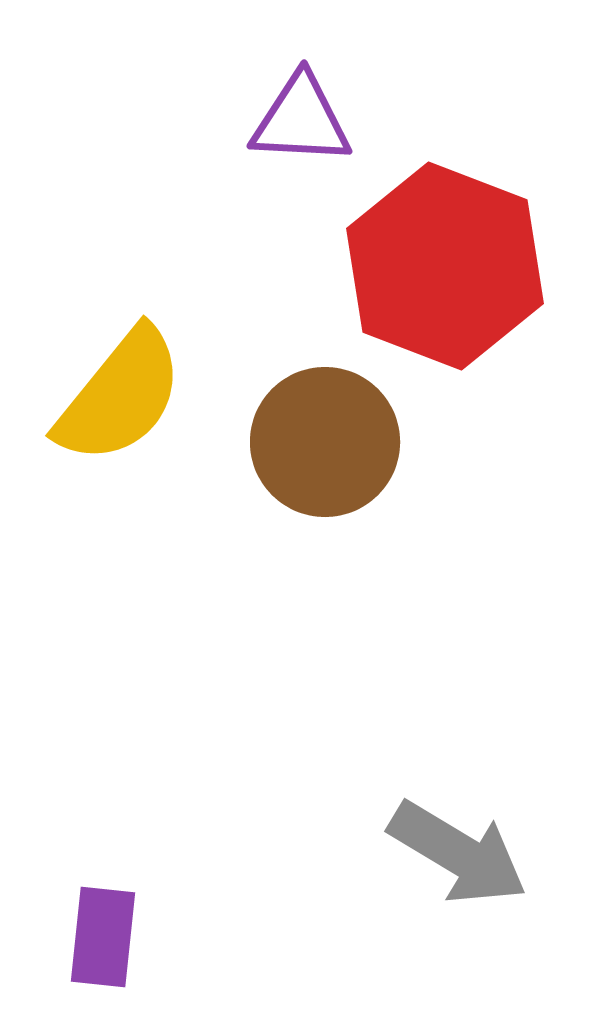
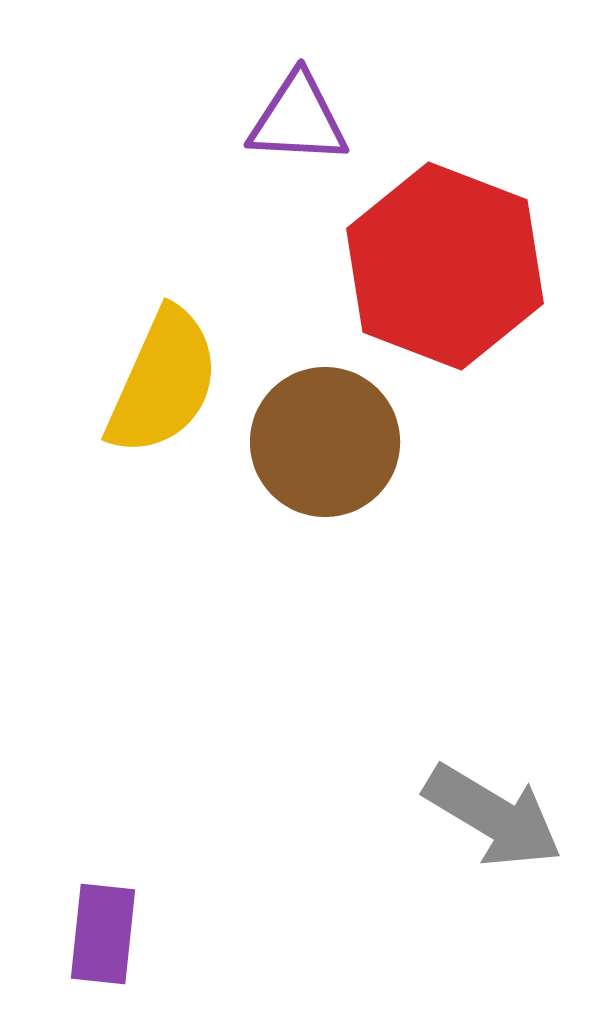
purple triangle: moved 3 px left, 1 px up
yellow semicircle: moved 43 px right, 14 px up; rotated 15 degrees counterclockwise
gray arrow: moved 35 px right, 37 px up
purple rectangle: moved 3 px up
